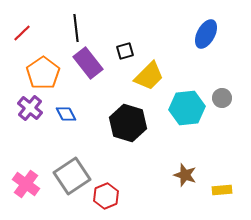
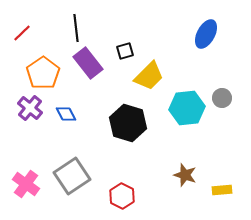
red hexagon: moved 16 px right; rotated 10 degrees counterclockwise
